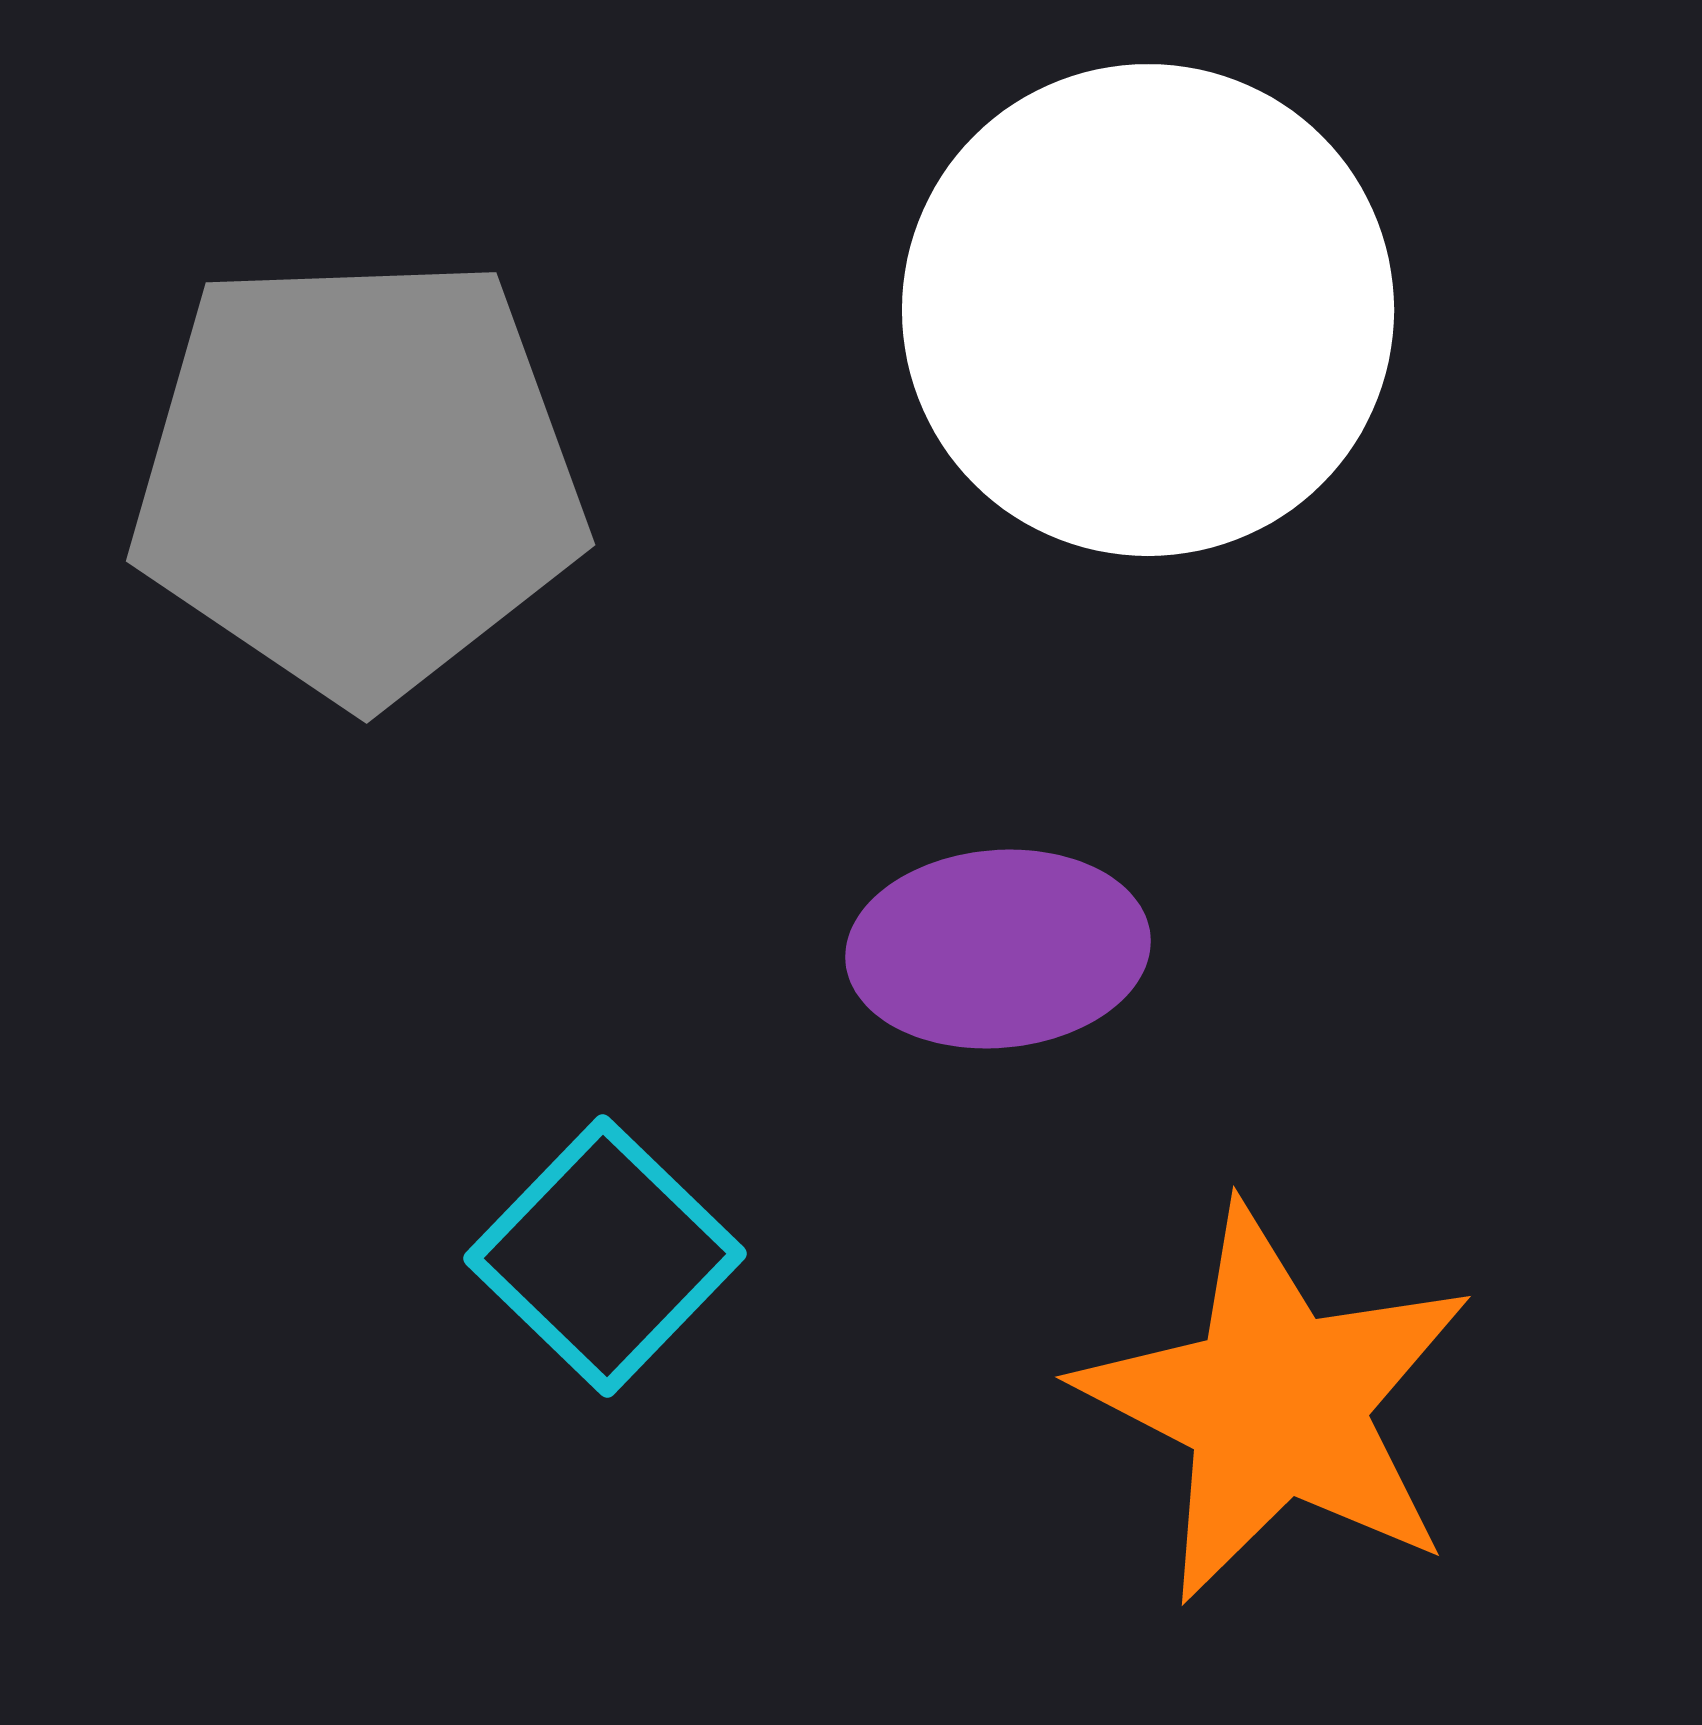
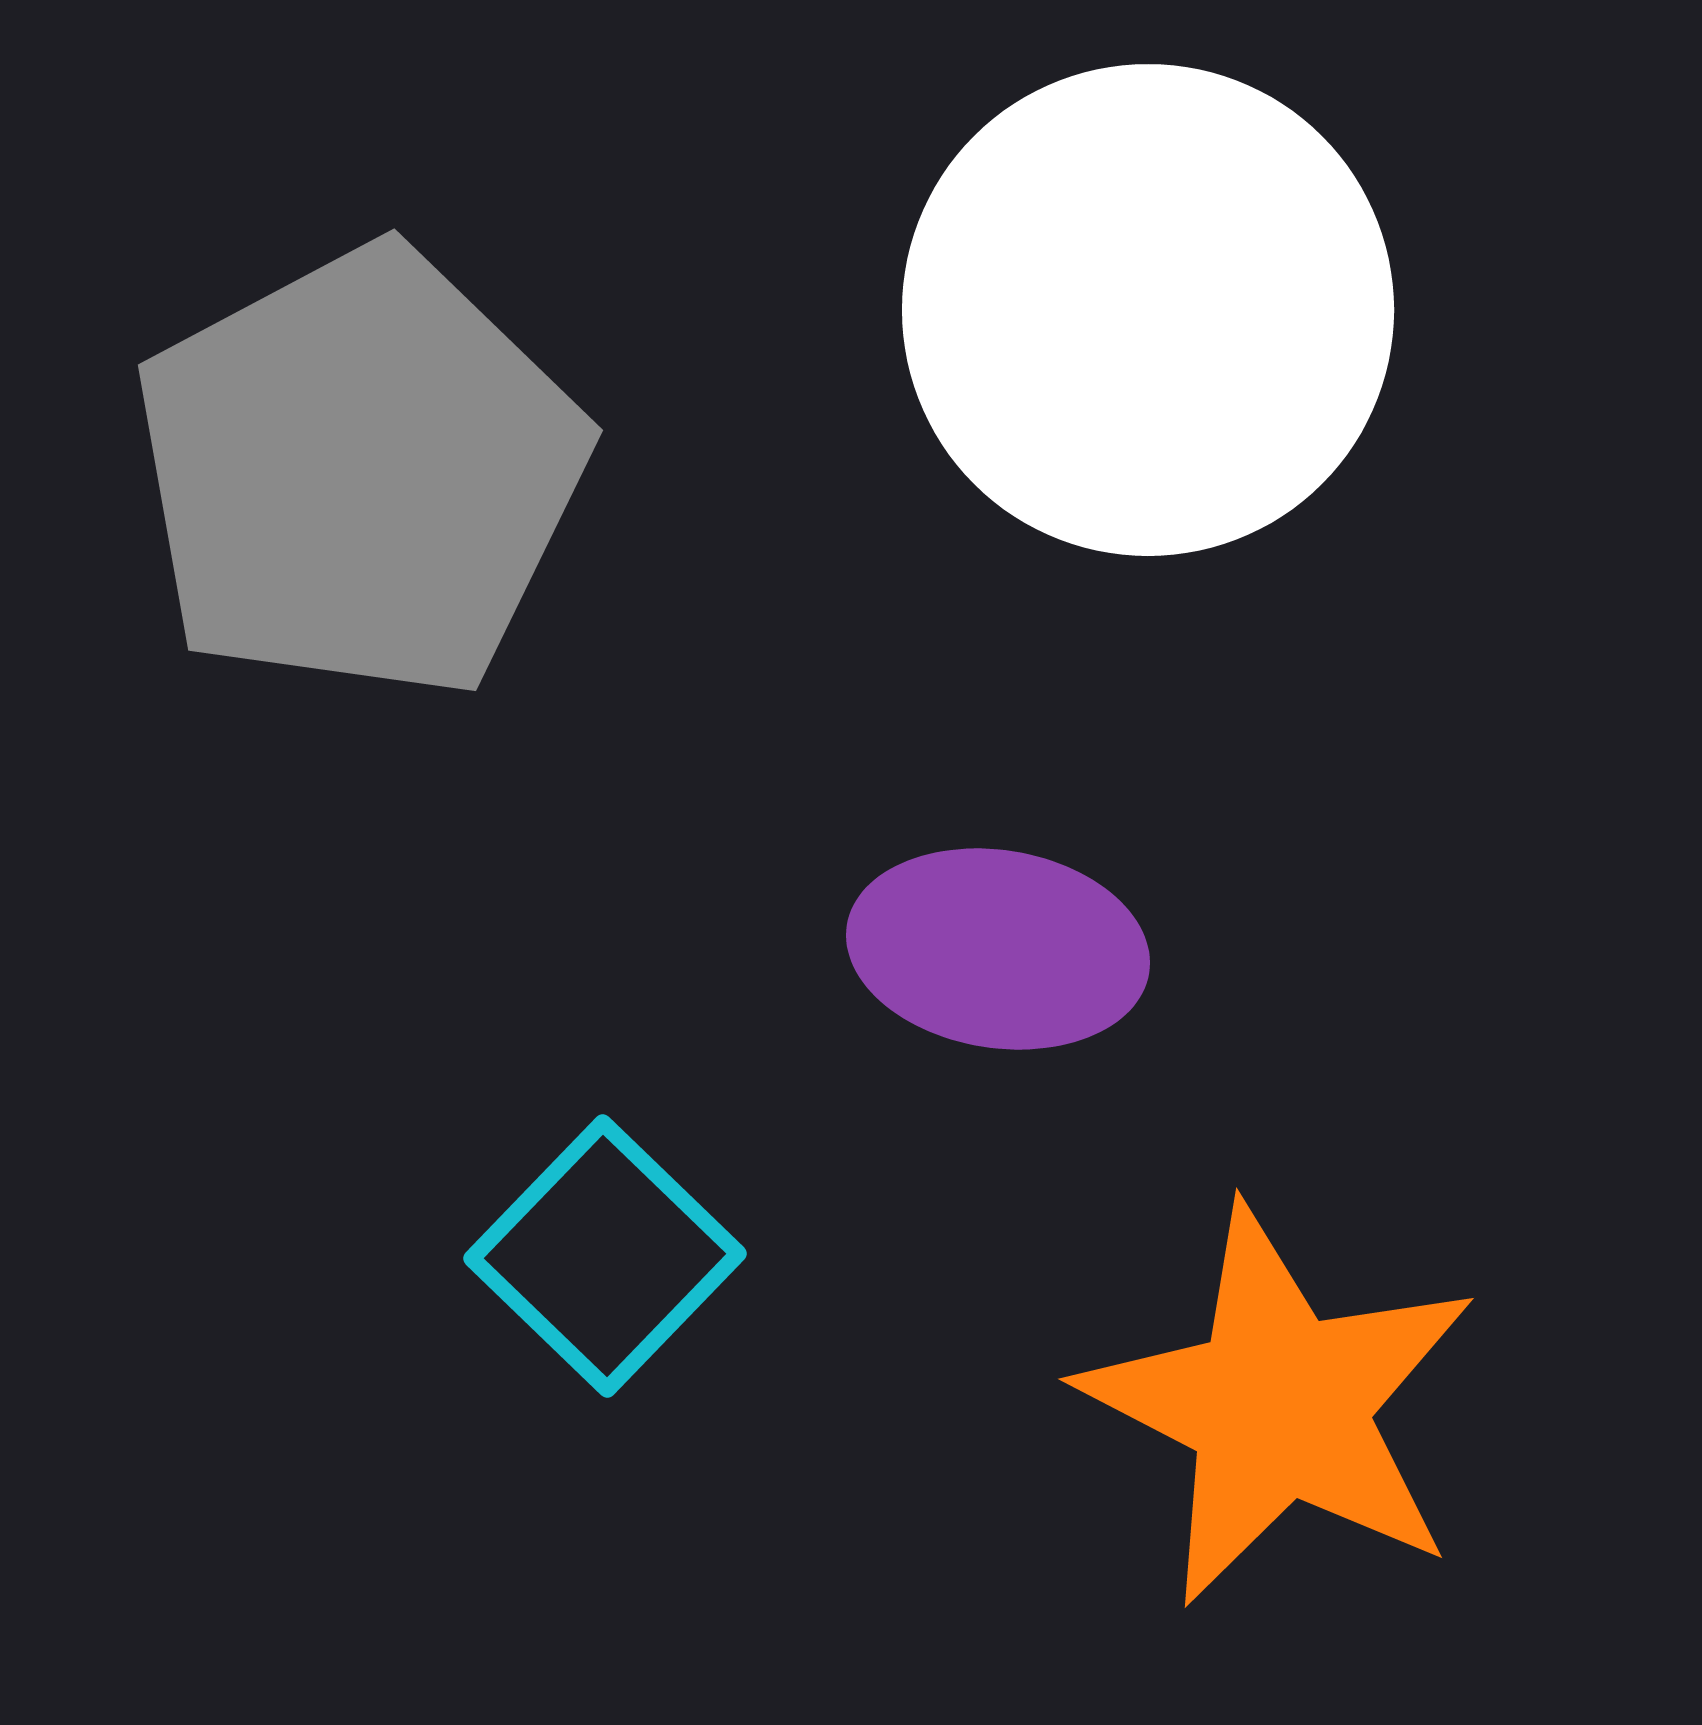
gray pentagon: moved 2 px right, 4 px up; rotated 26 degrees counterclockwise
purple ellipse: rotated 14 degrees clockwise
orange star: moved 3 px right, 2 px down
